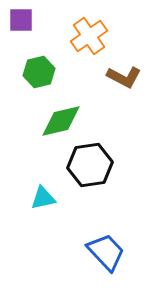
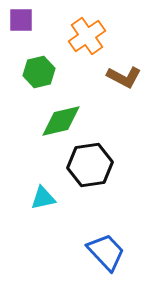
orange cross: moved 2 px left
